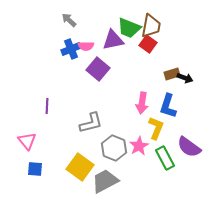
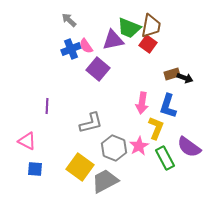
pink semicircle: rotated 56 degrees clockwise
pink triangle: rotated 24 degrees counterclockwise
